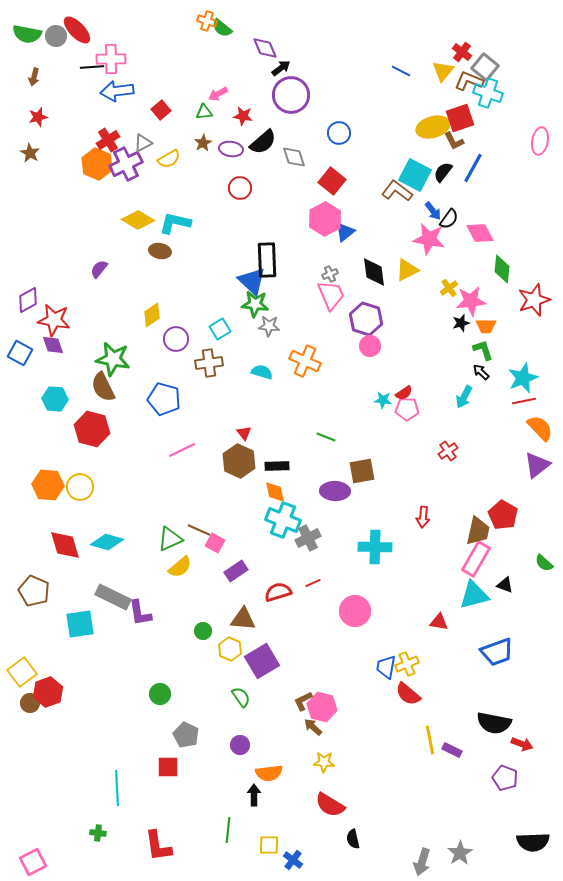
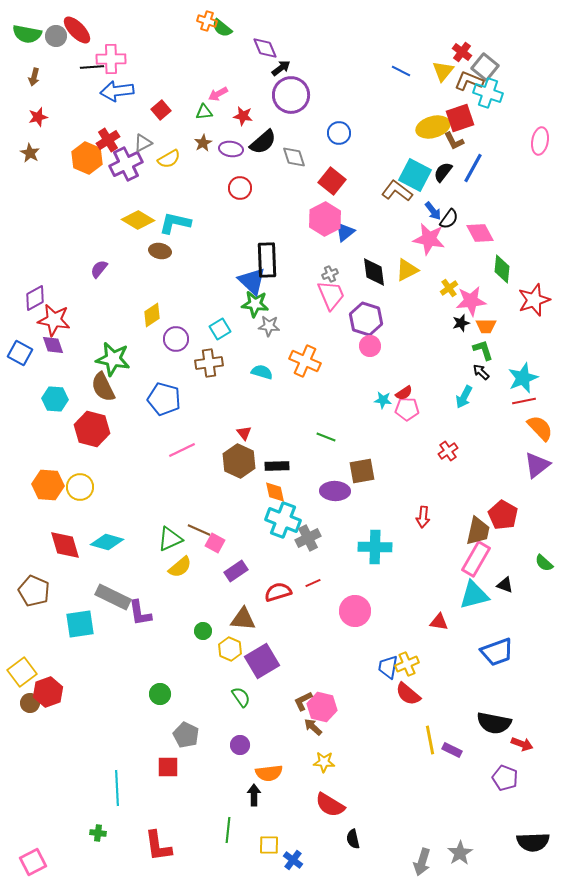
orange hexagon at (97, 164): moved 10 px left, 6 px up
purple diamond at (28, 300): moved 7 px right, 2 px up
blue trapezoid at (386, 667): moved 2 px right
